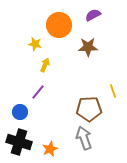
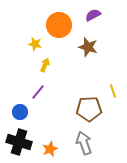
brown star: rotated 18 degrees clockwise
gray arrow: moved 5 px down
